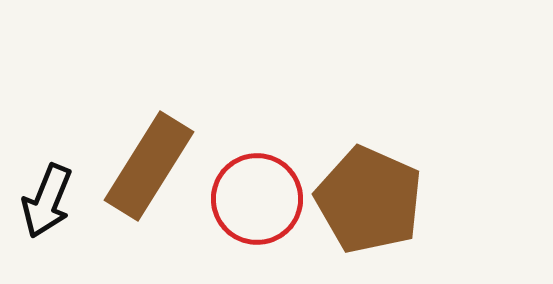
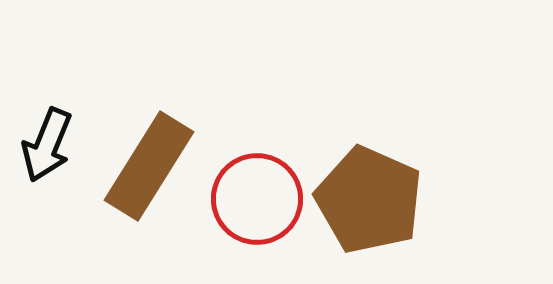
black arrow: moved 56 px up
